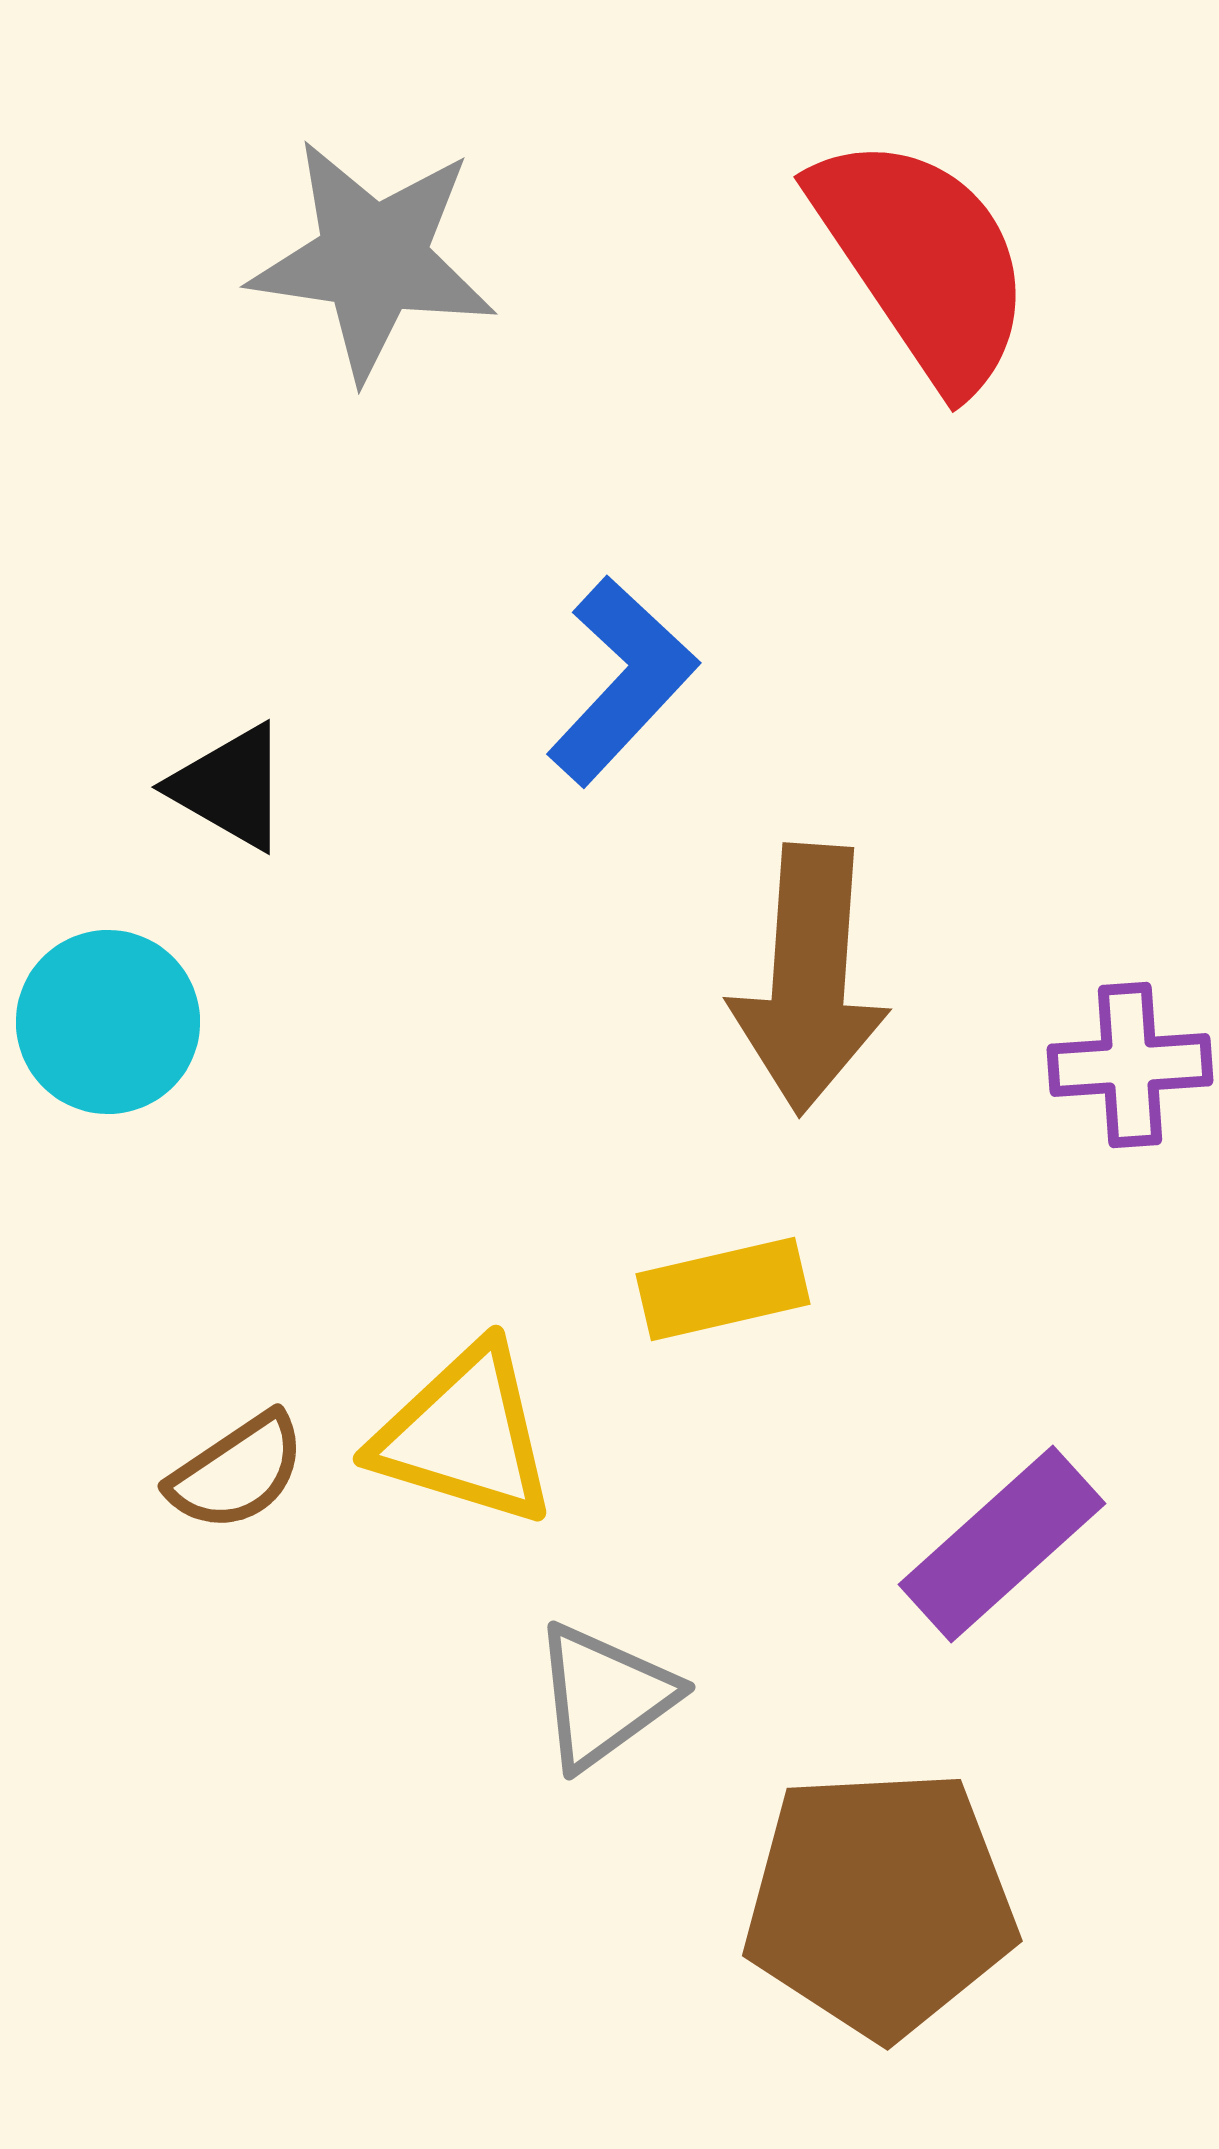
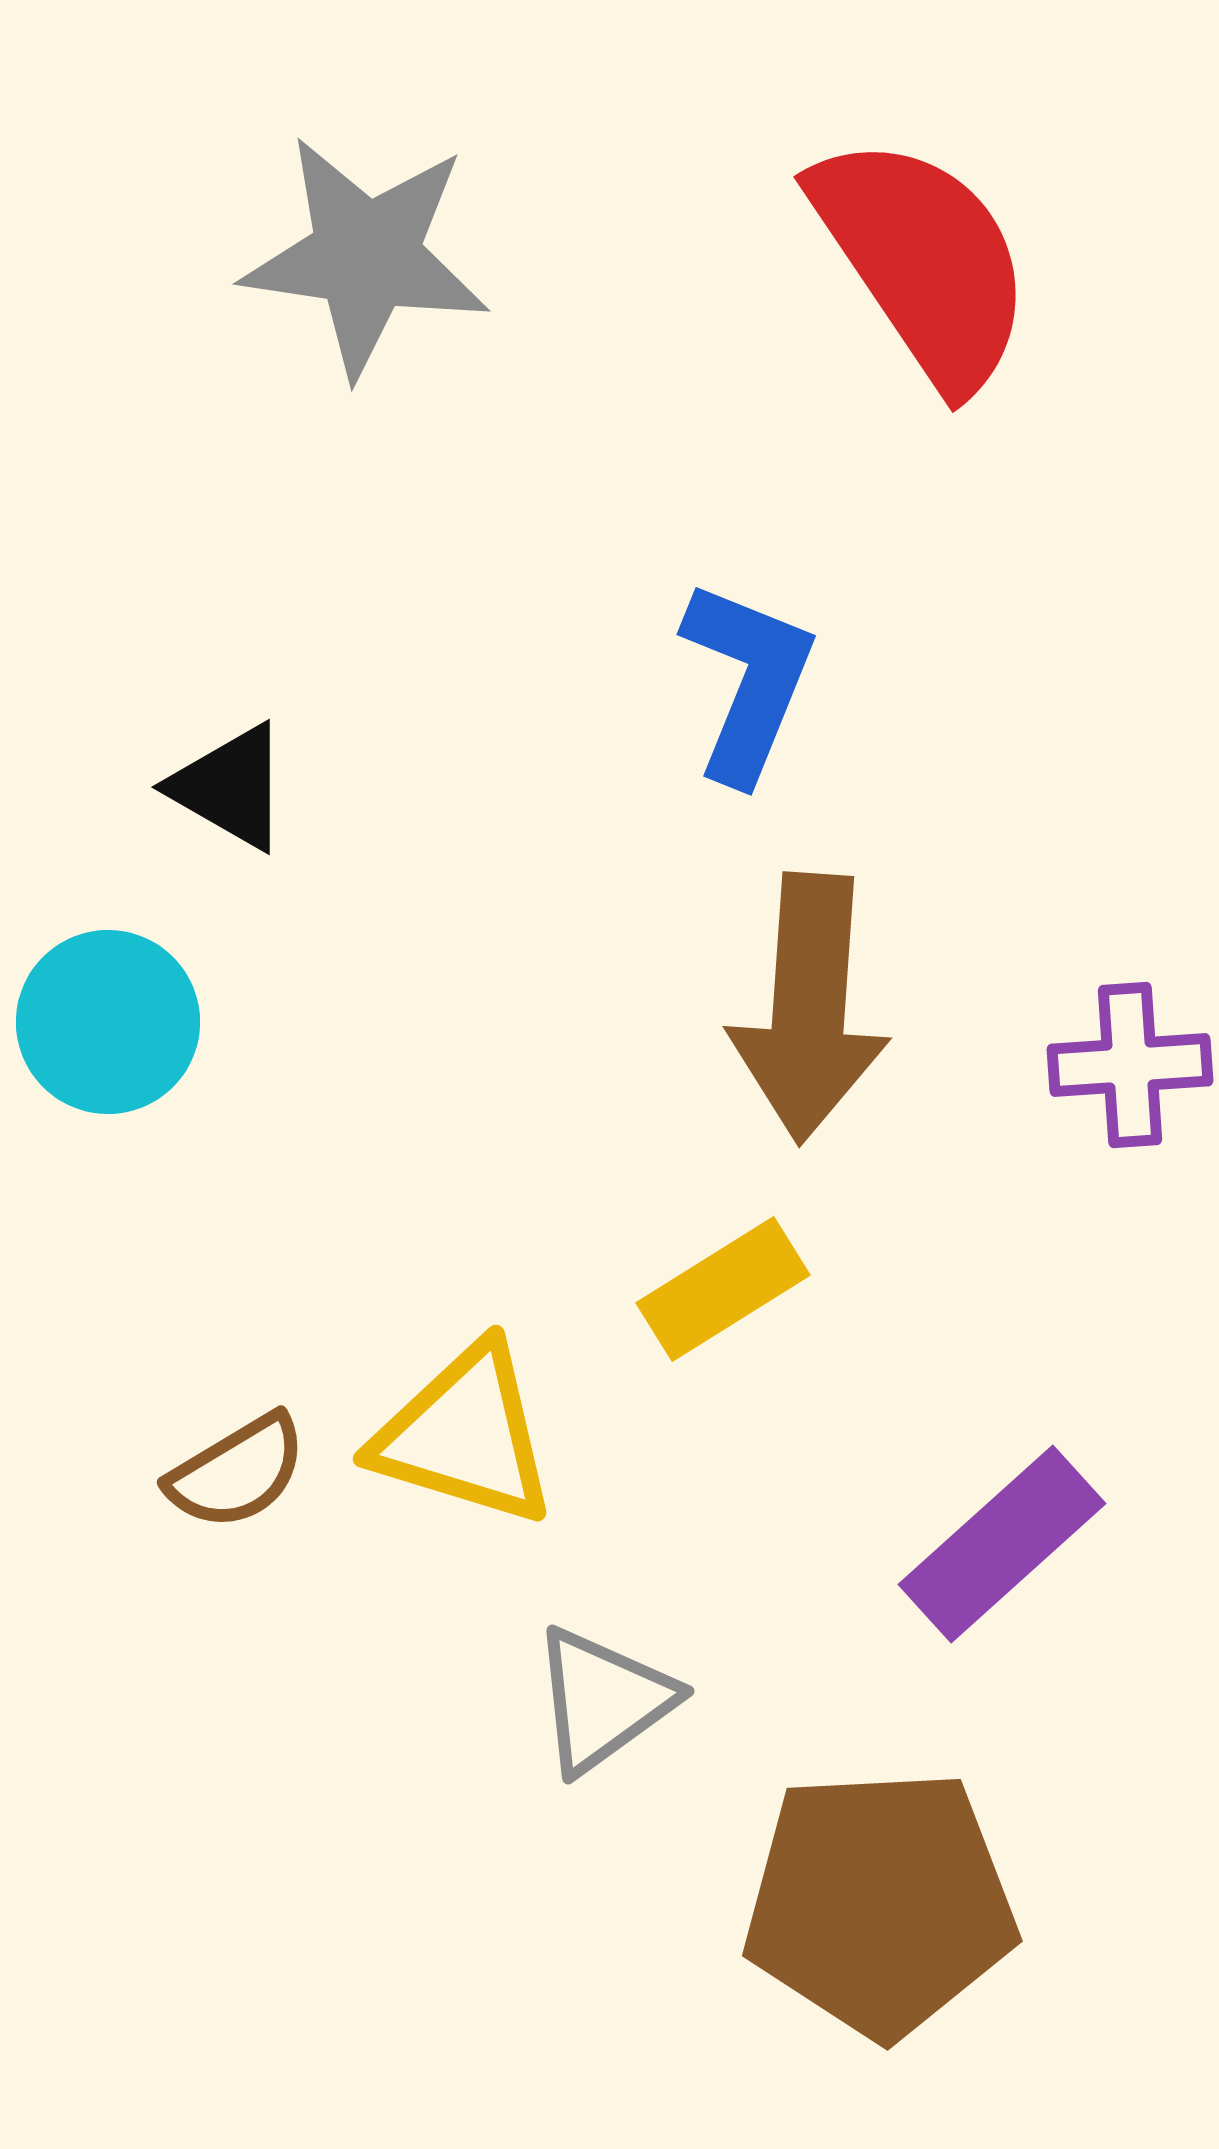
gray star: moved 7 px left, 3 px up
blue L-shape: moved 126 px right; rotated 21 degrees counterclockwise
brown arrow: moved 29 px down
yellow rectangle: rotated 19 degrees counterclockwise
brown semicircle: rotated 3 degrees clockwise
gray triangle: moved 1 px left, 4 px down
